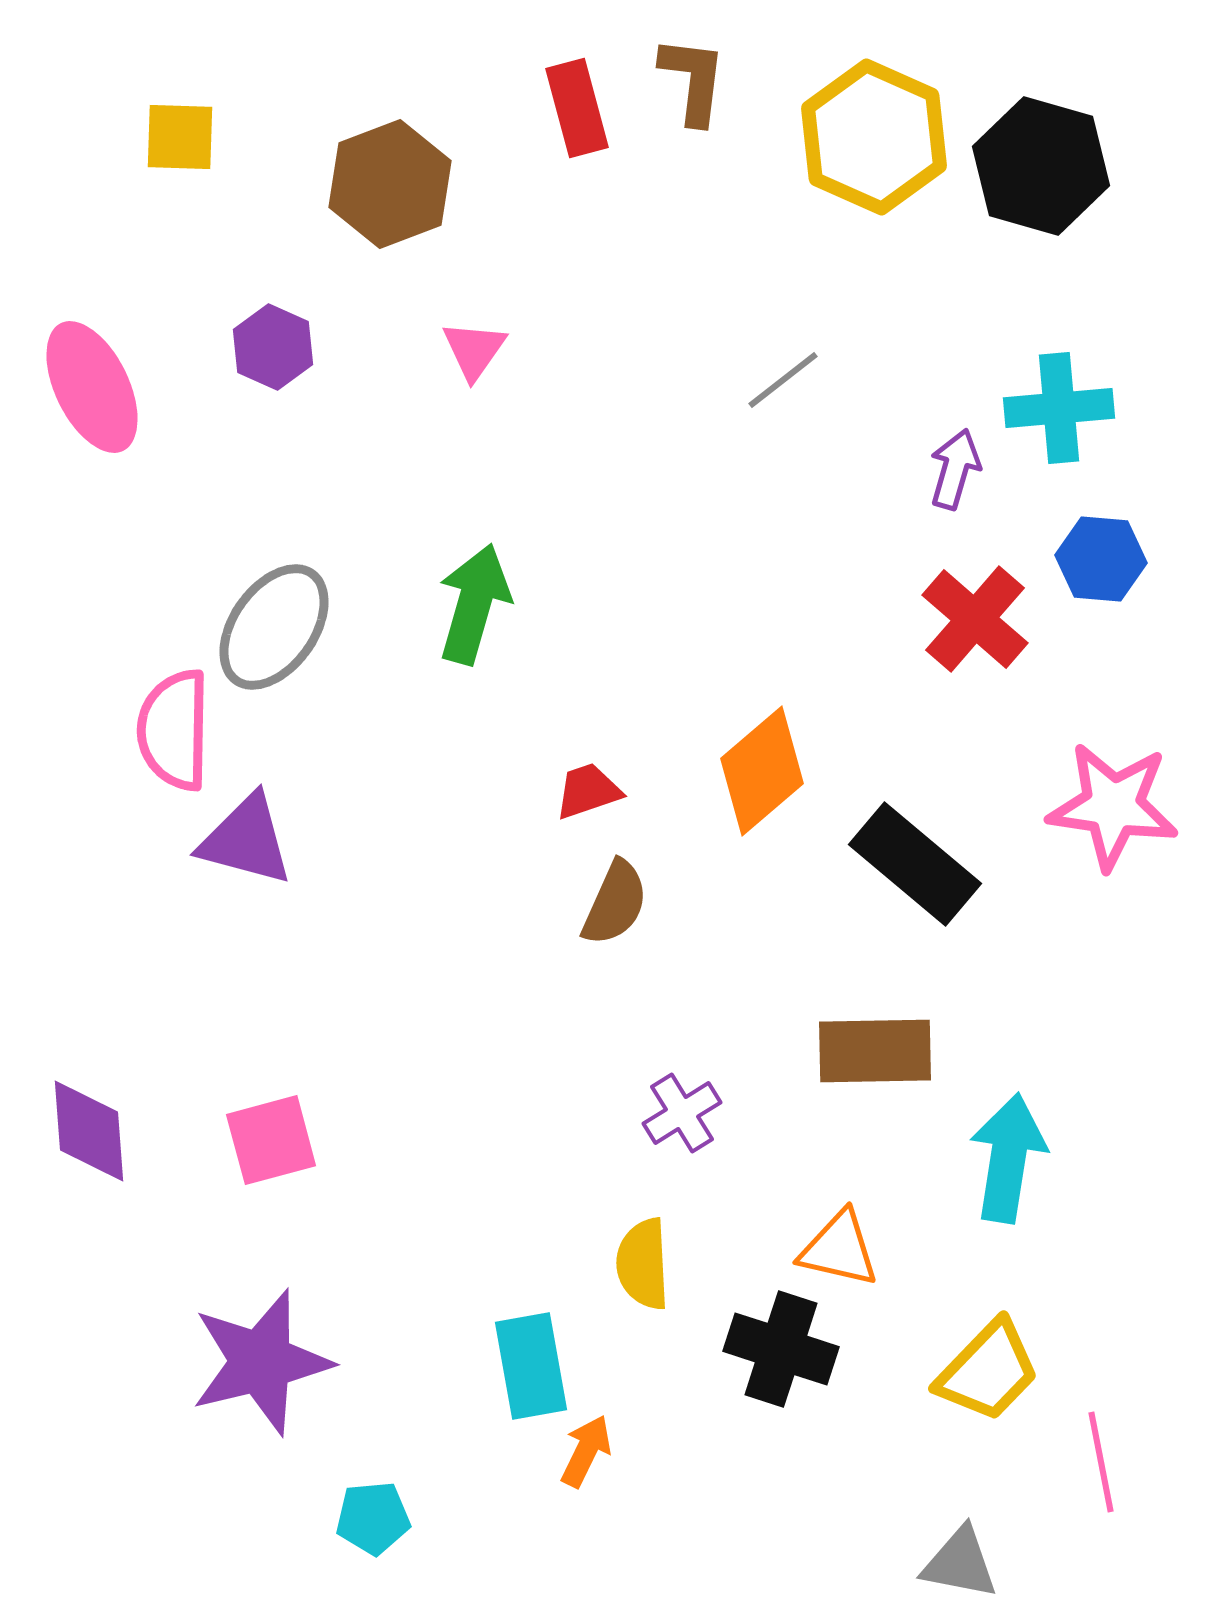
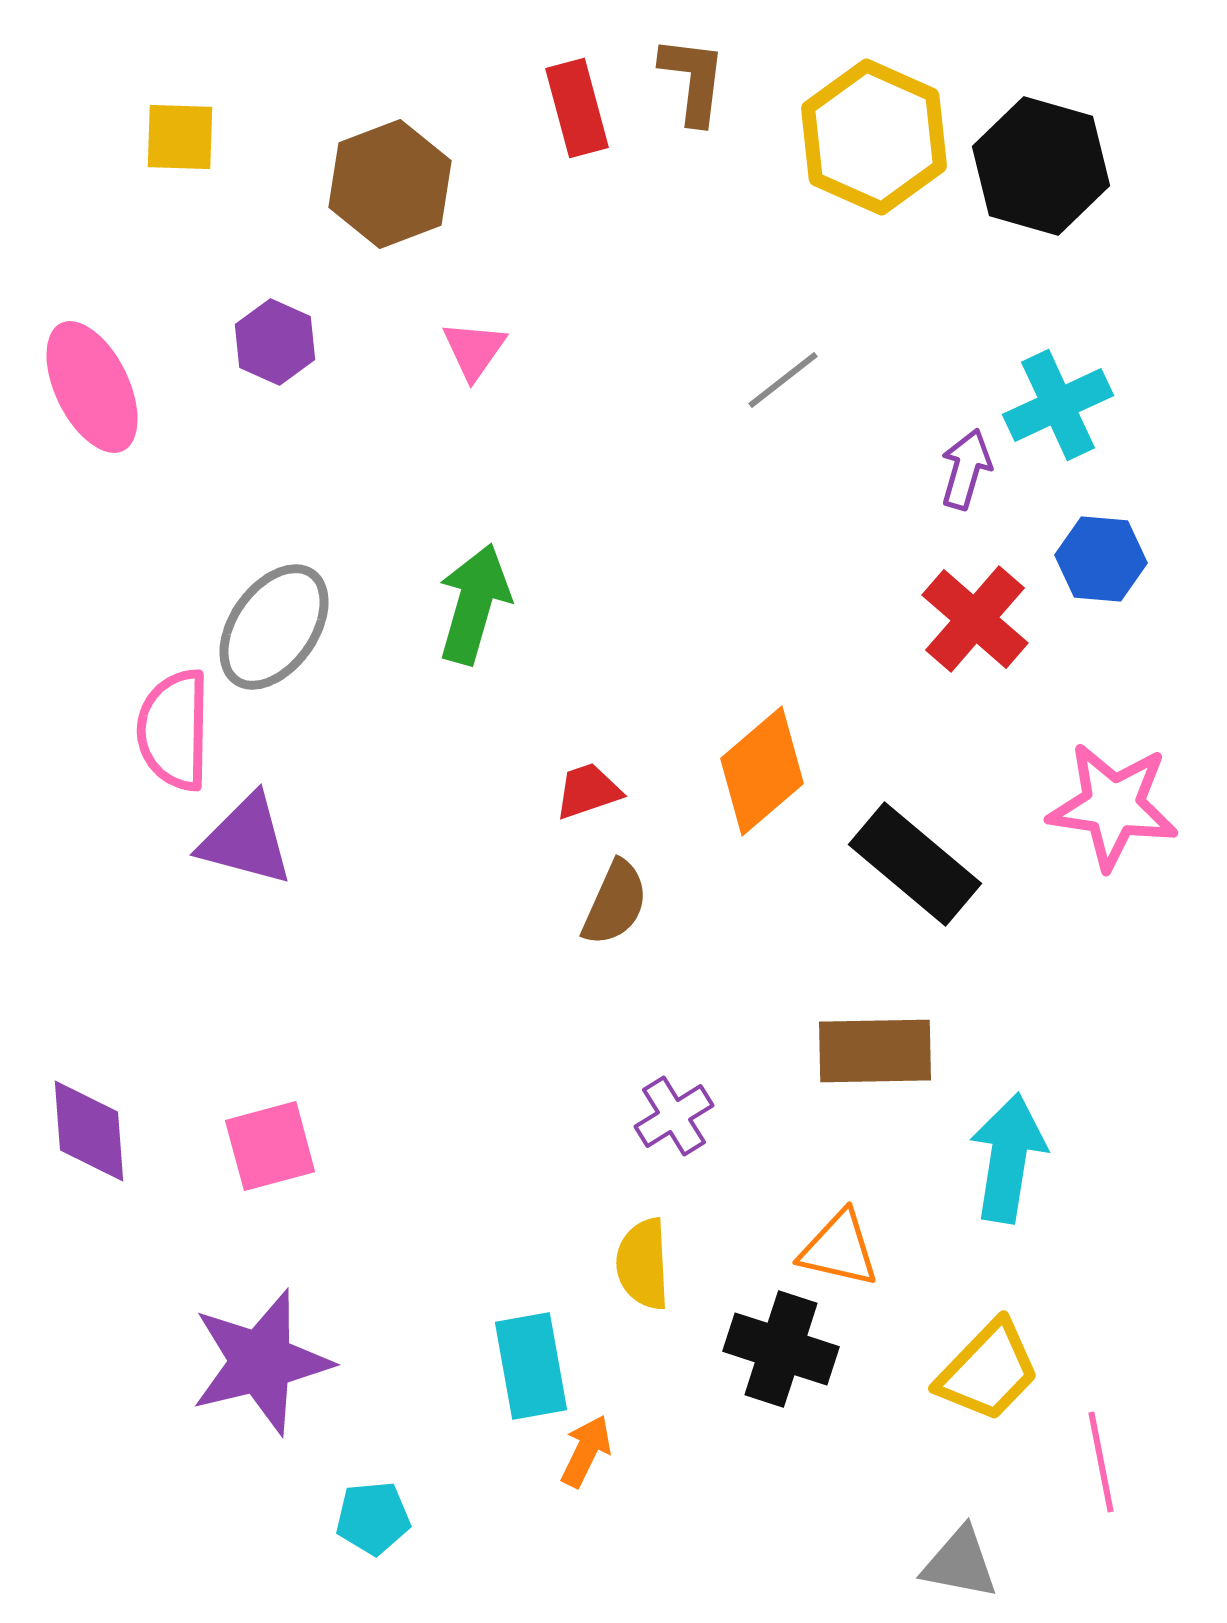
purple hexagon: moved 2 px right, 5 px up
cyan cross: moved 1 px left, 3 px up; rotated 20 degrees counterclockwise
purple arrow: moved 11 px right
purple cross: moved 8 px left, 3 px down
pink square: moved 1 px left, 6 px down
